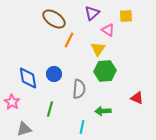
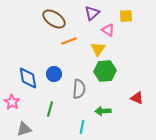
orange line: moved 1 px down; rotated 42 degrees clockwise
